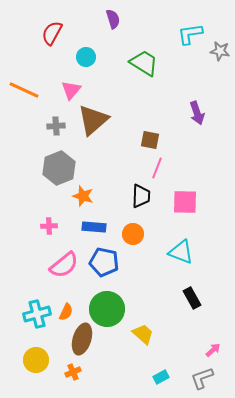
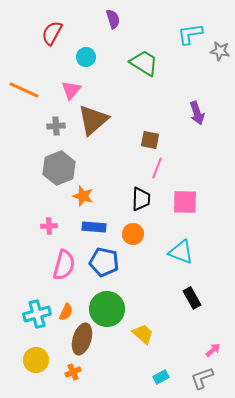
black trapezoid: moved 3 px down
pink semicircle: rotated 36 degrees counterclockwise
